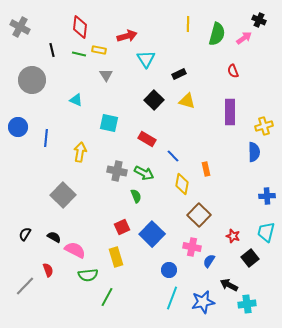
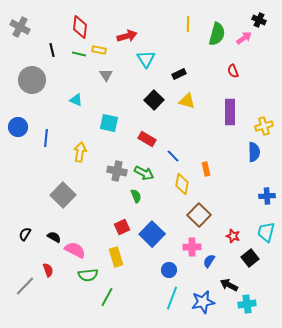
pink cross at (192, 247): rotated 12 degrees counterclockwise
